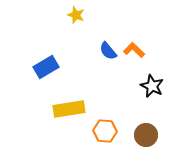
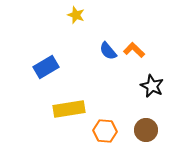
brown circle: moved 5 px up
